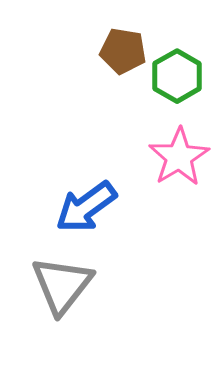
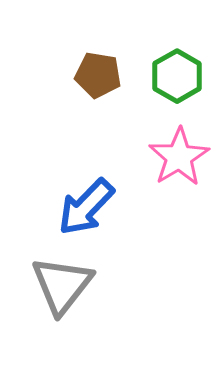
brown pentagon: moved 25 px left, 24 px down
blue arrow: rotated 10 degrees counterclockwise
